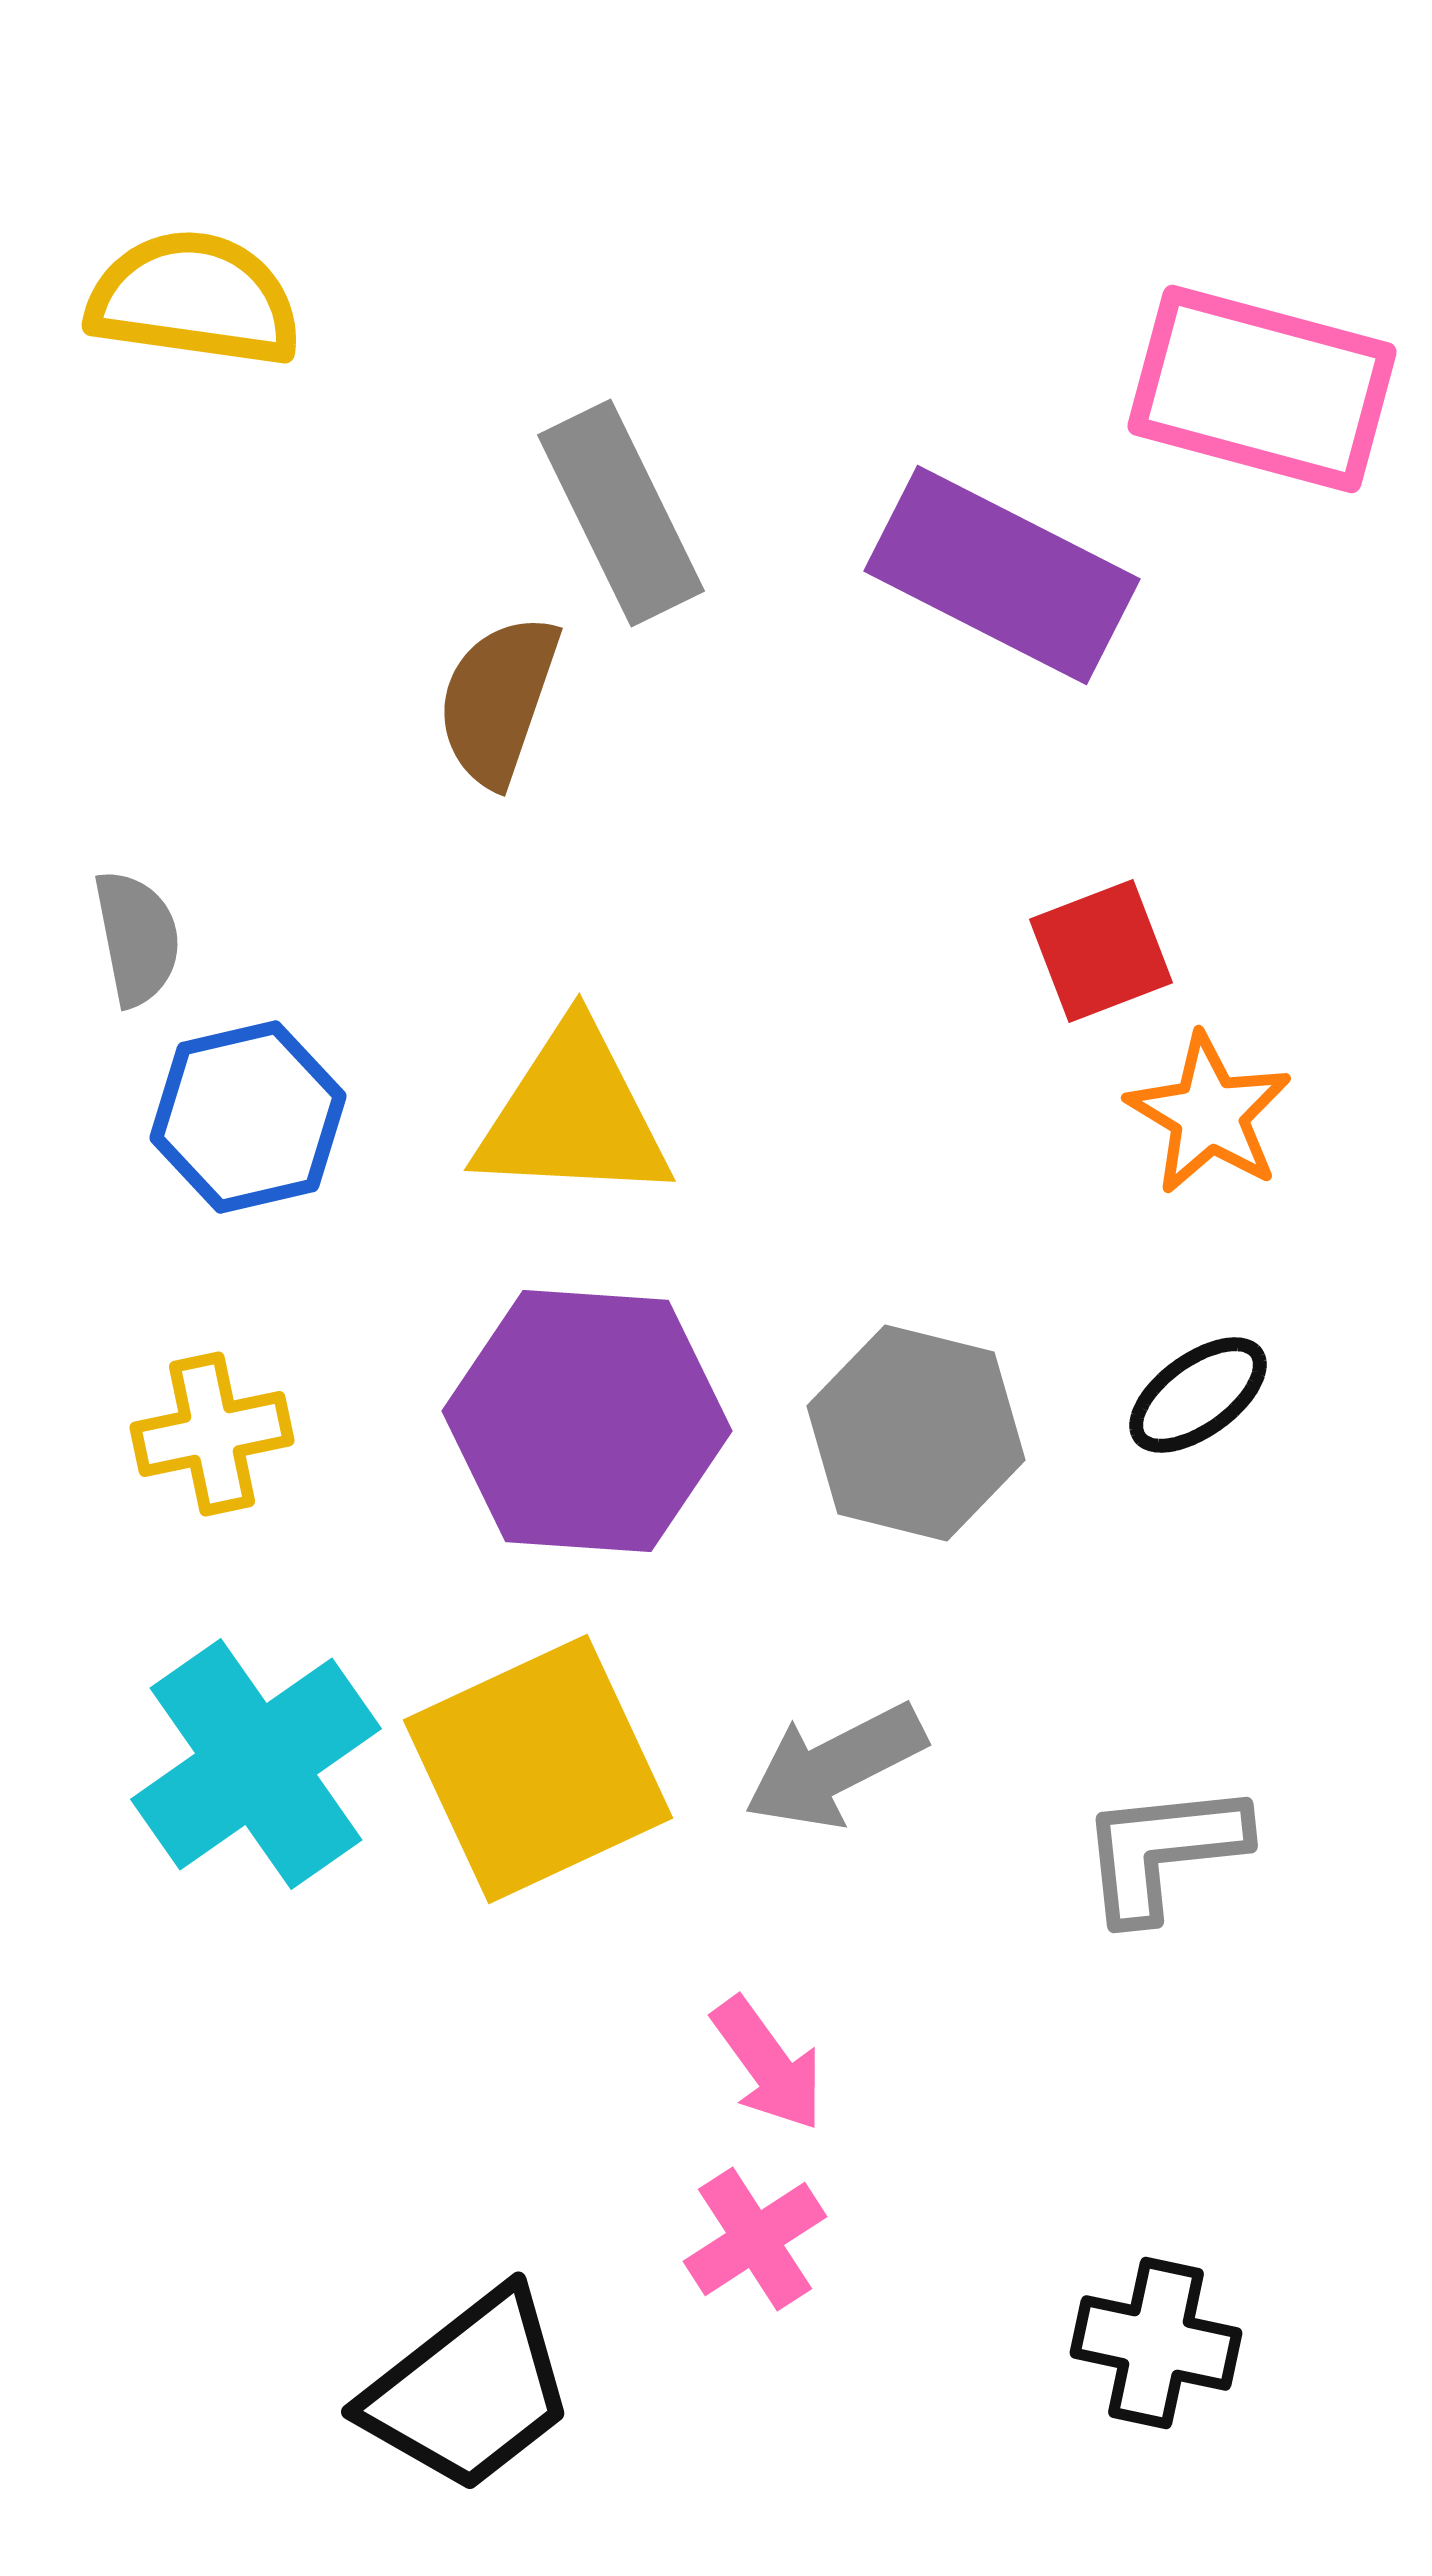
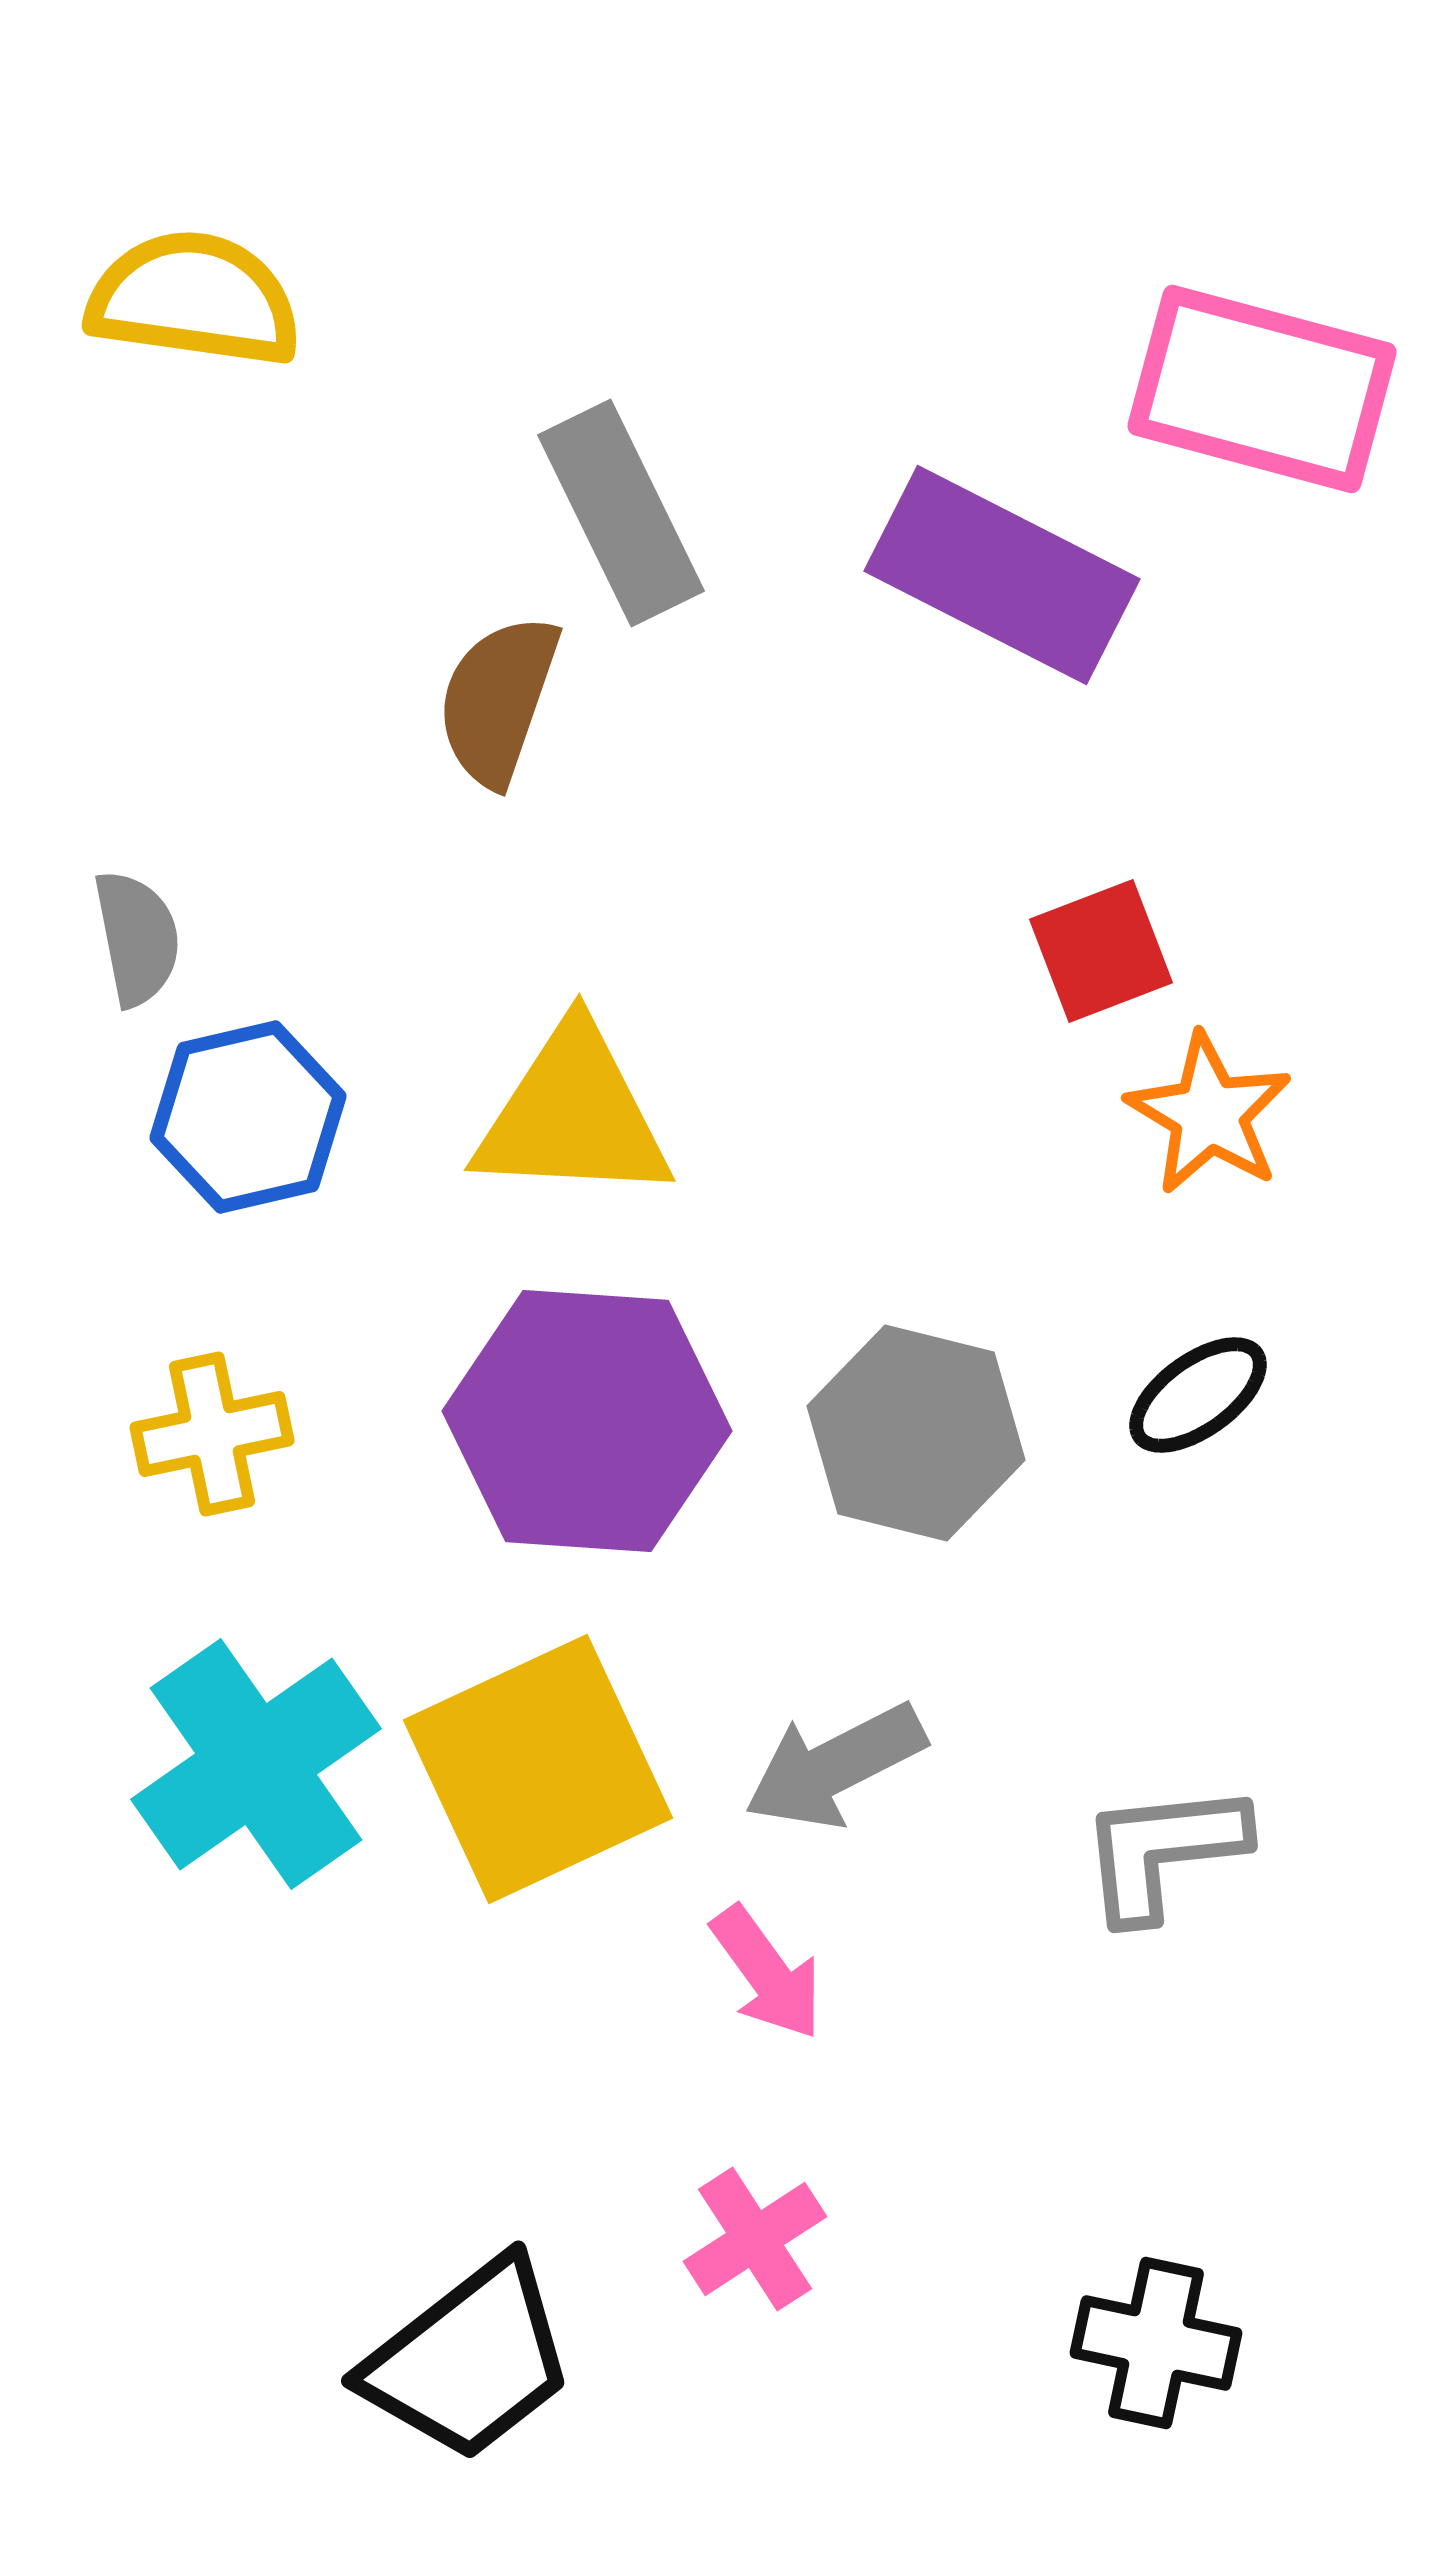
pink arrow: moved 1 px left, 91 px up
black trapezoid: moved 31 px up
